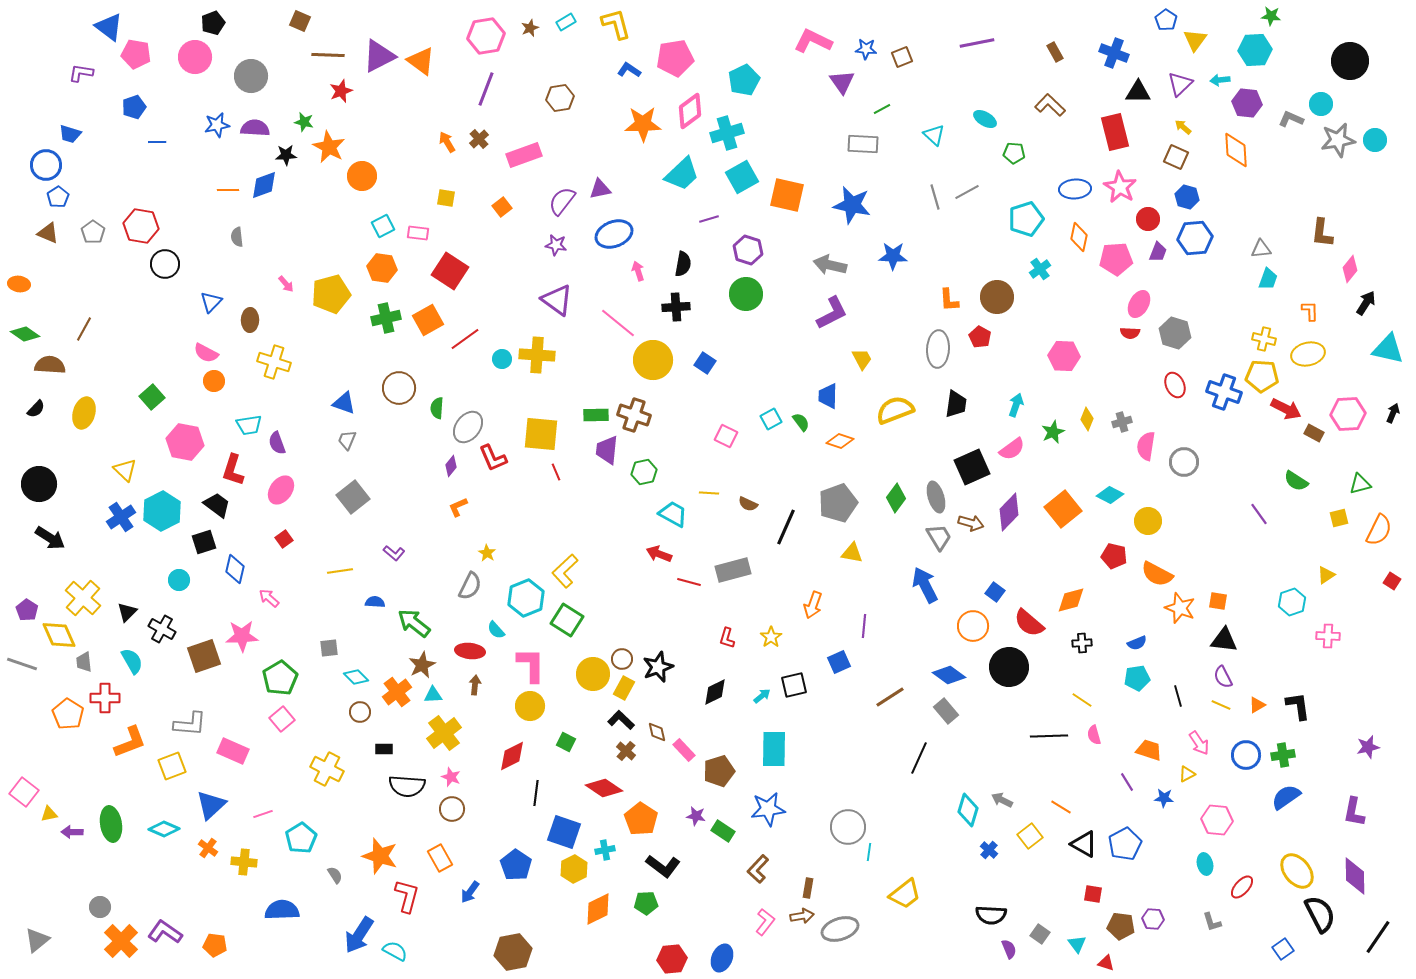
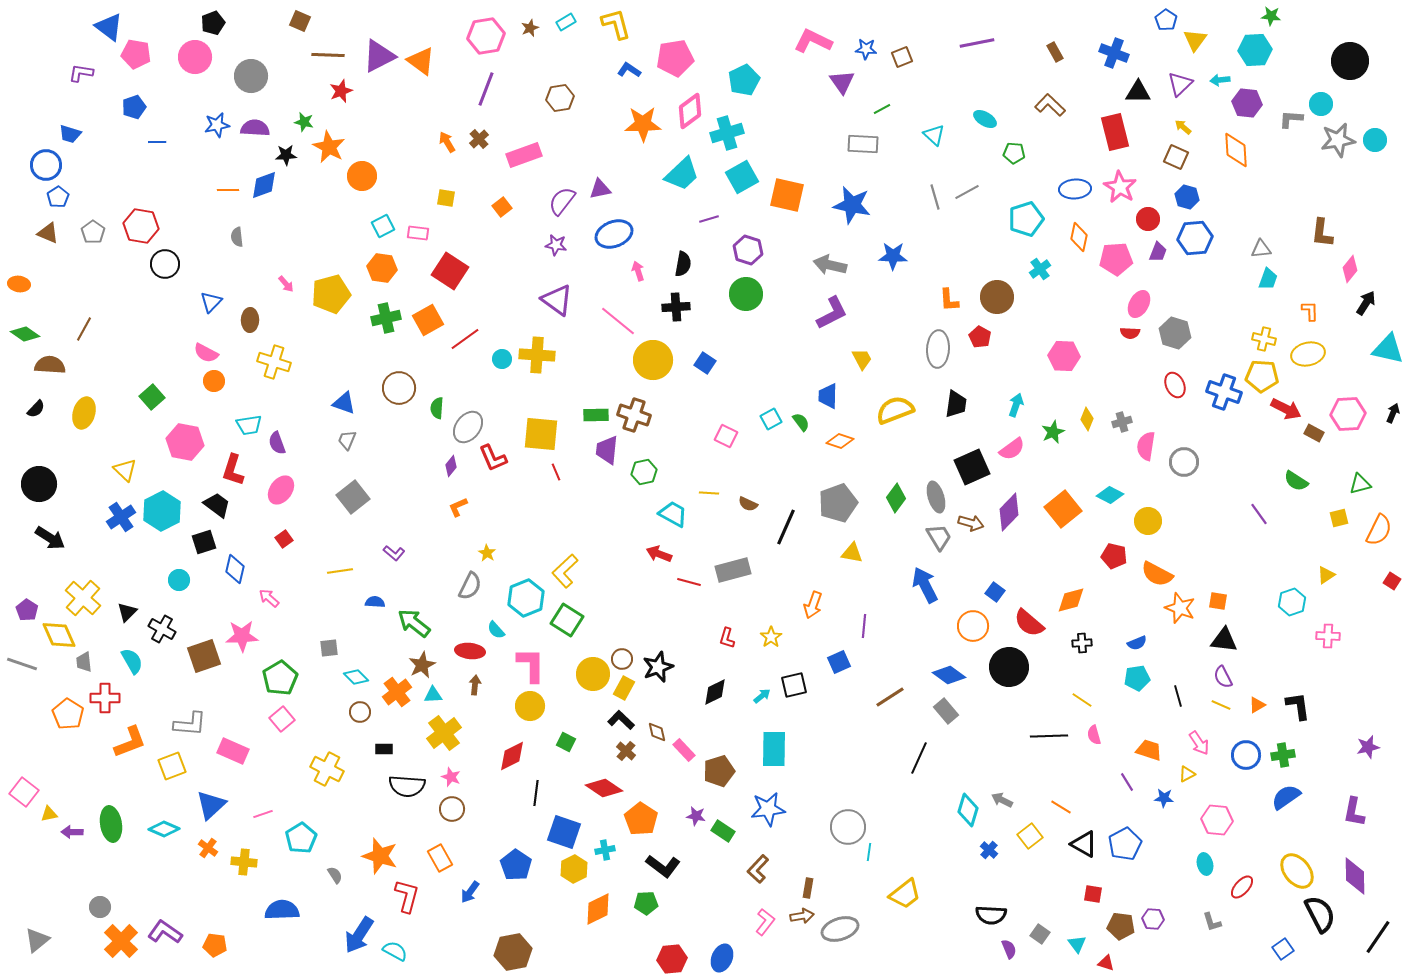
gray L-shape at (1291, 119): rotated 20 degrees counterclockwise
pink line at (618, 323): moved 2 px up
